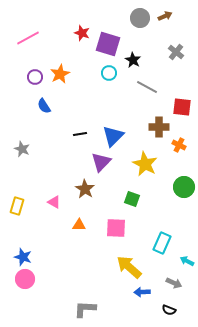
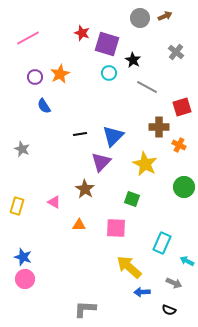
purple square: moved 1 px left
red square: rotated 24 degrees counterclockwise
